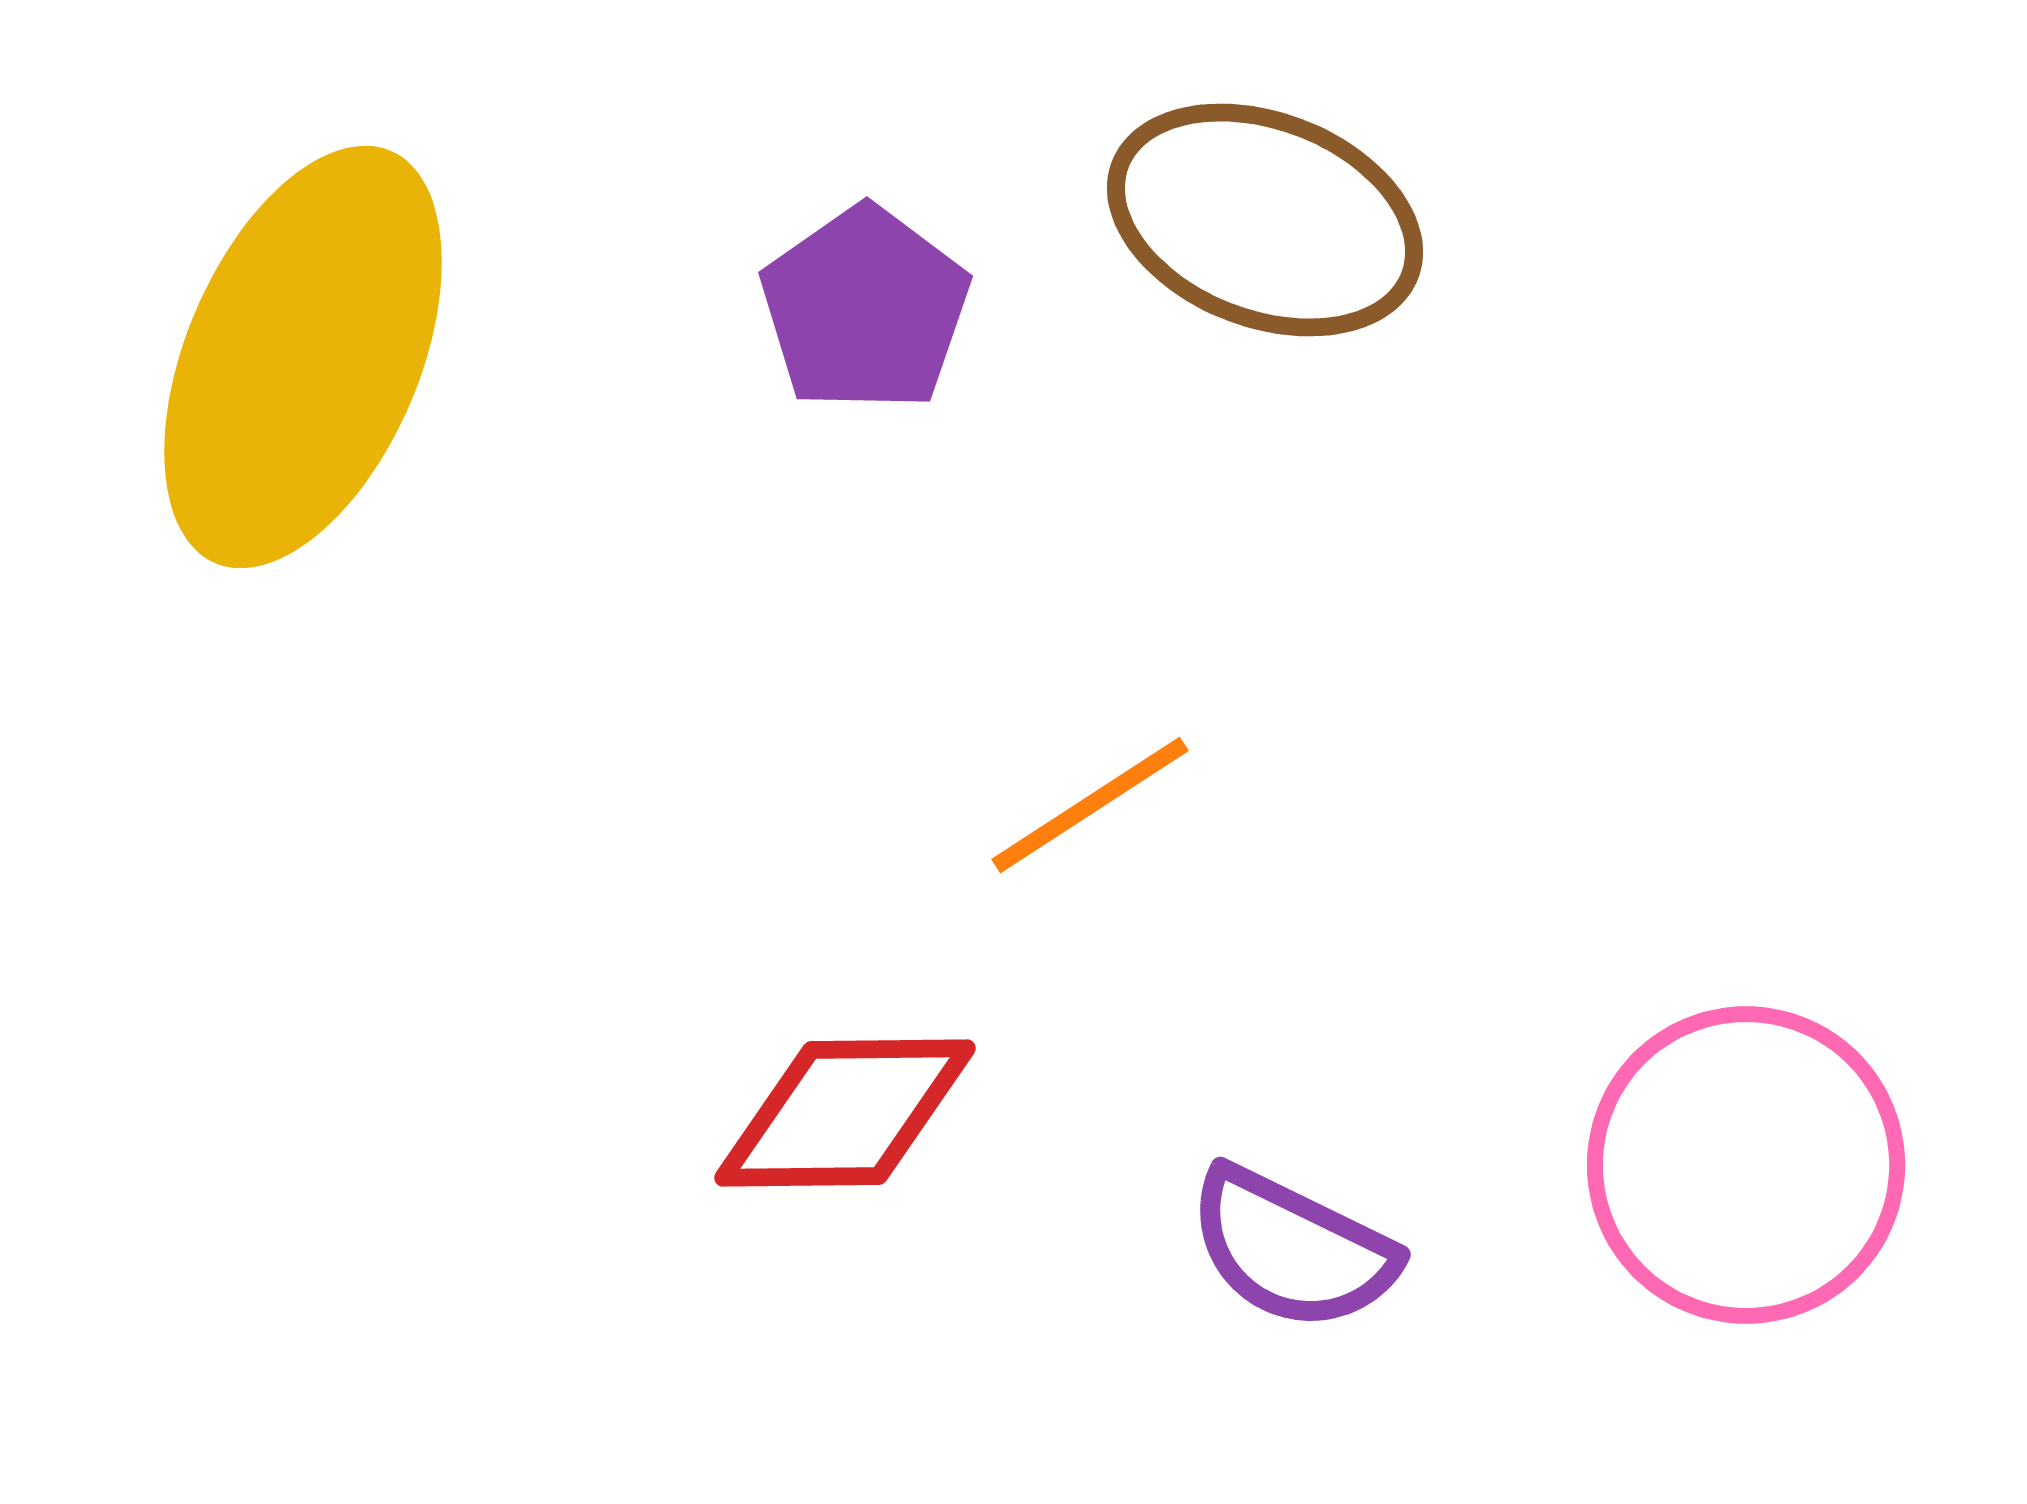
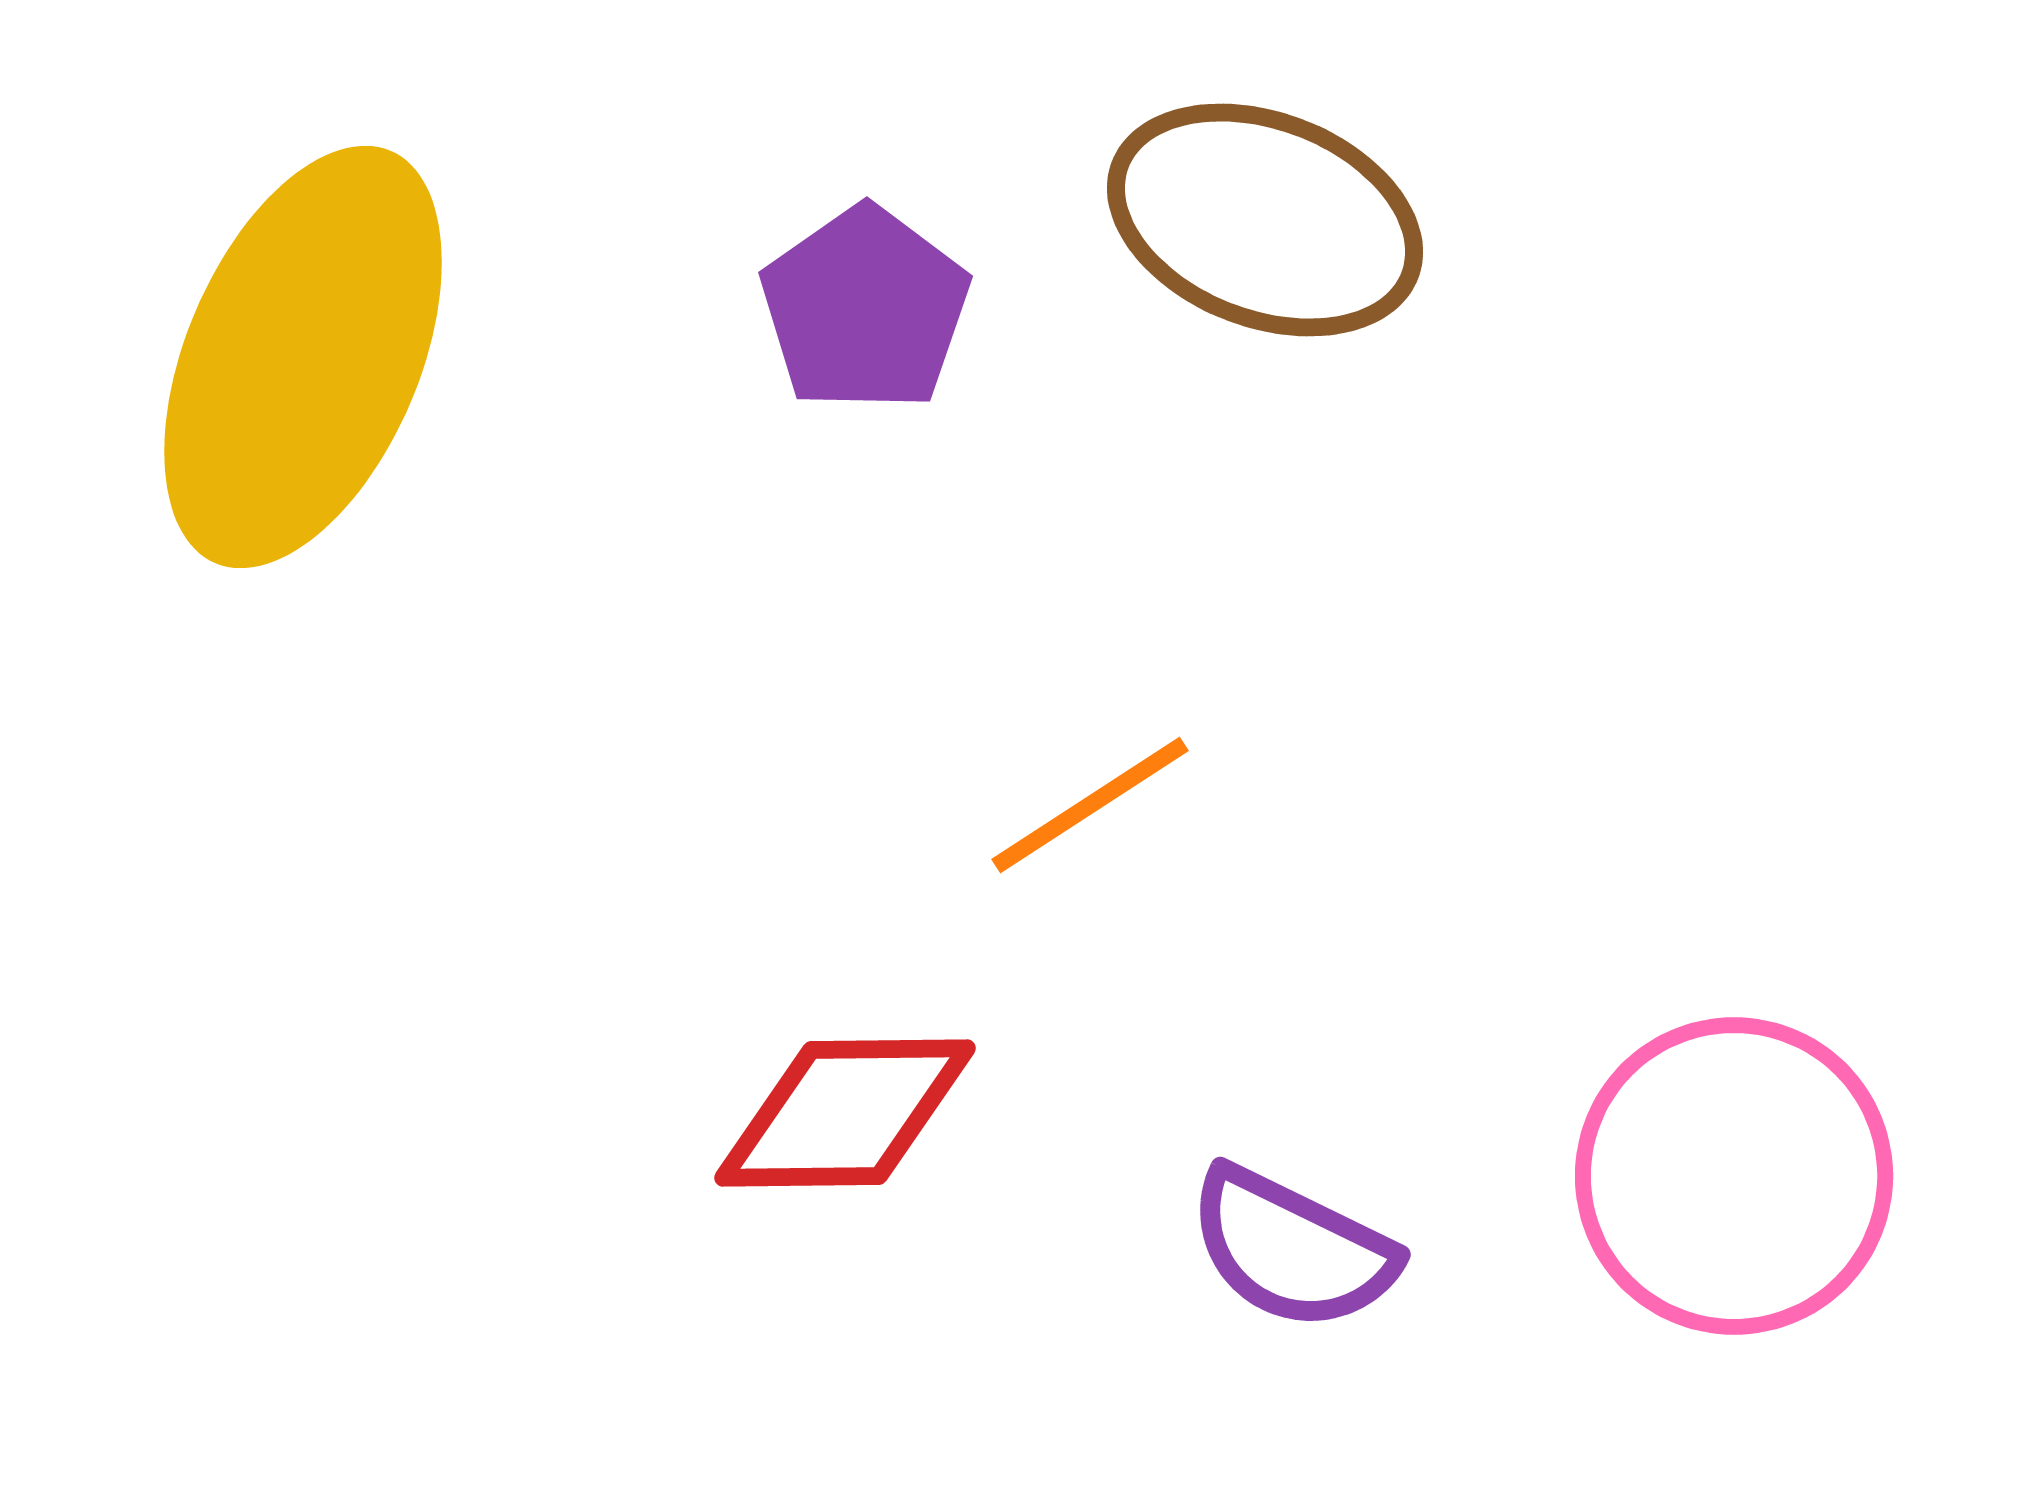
pink circle: moved 12 px left, 11 px down
